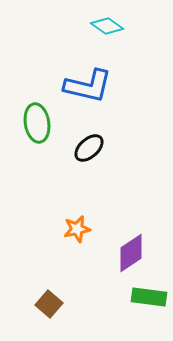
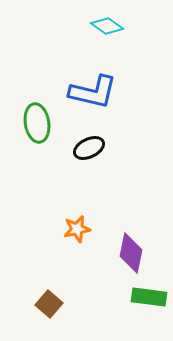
blue L-shape: moved 5 px right, 6 px down
black ellipse: rotated 16 degrees clockwise
purple diamond: rotated 45 degrees counterclockwise
